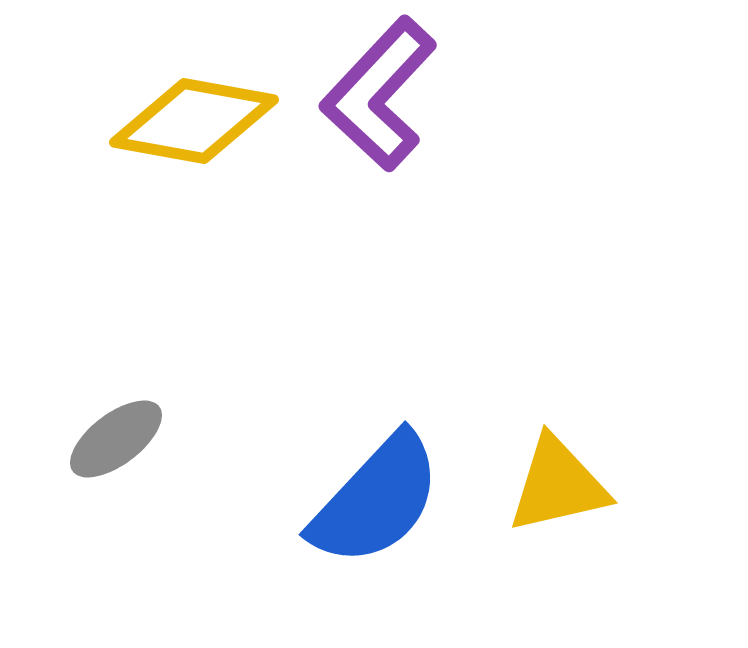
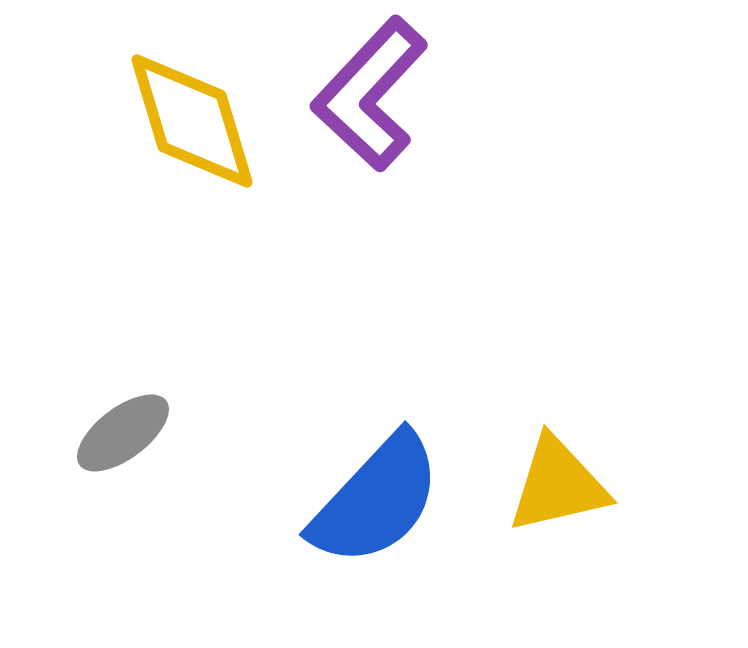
purple L-shape: moved 9 px left
yellow diamond: moved 2 px left; rotated 63 degrees clockwise
gray ellipse: moved 7 px right, 6 px up
